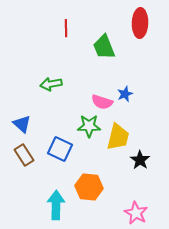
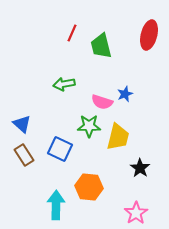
red ellipse: moved 9 px right, 12 px down; rotated 12 degrees clockwise
red line: moved 6 px right, 5 px down; rotated 24 degrees clockwise
green trapezoid: moved 3 px left, 1 px up; rotated 8 degrees clockwise
green arrow: moved 13 px right
black star: moved 8 px down
pink star: rotated 10 degrees clockwise
